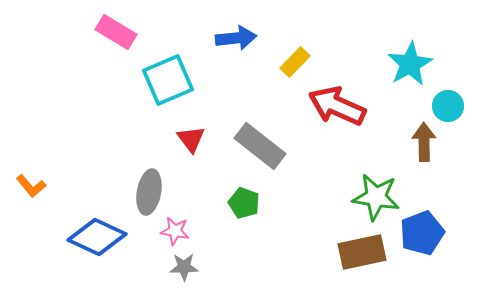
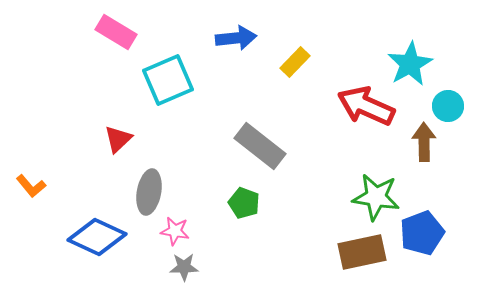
red arrow: moved 29 px right
red triangle: moved 73 px left; rotated 24 degrees clockwise
